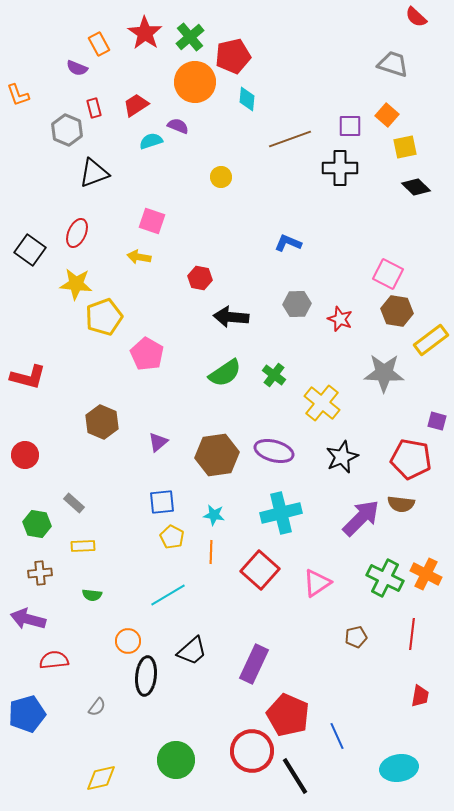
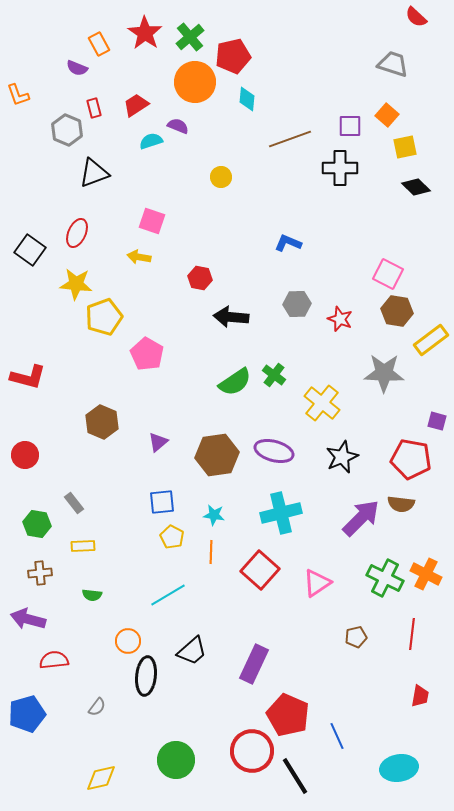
green semicircle at (225, 373): moved 10 px right, 9 px down
gray rectangle at (74, 503): rotated 10 degrees clockwise
